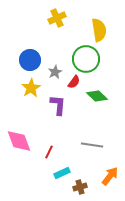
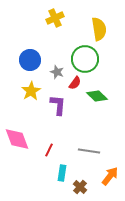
yellow cross: moved 2 px left
yellow semicircle: moved 1 px up
green circle: moved 1 px left
gray star: moved 2 px right; rotated 24 degrees counterclockwise
red semicircle: moved 1 px right, 1 px down
yellow star: moved 3 px down
pink diamond: moved 2 px left, 2 px up
gray line: moved 3 px left, 6 px down
red line: moved 2 px up
cyan rectangle: rotated 56 degrees counterclockwise
brown cross: rotated 32 degrees counterclockwise
